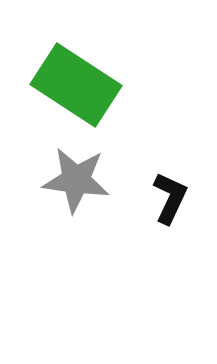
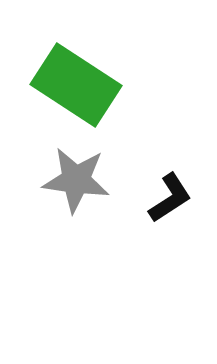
black L-shape: rotated 32 degrees clockwise
